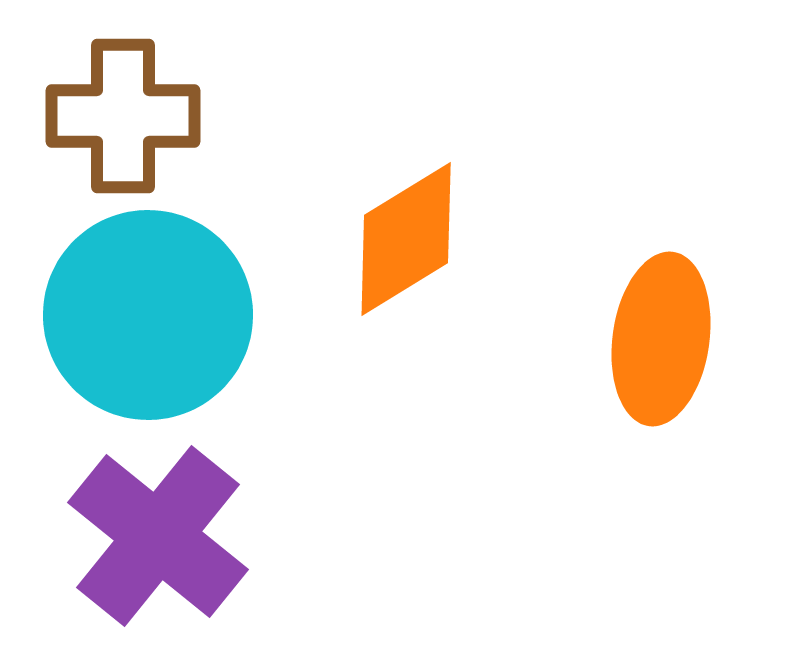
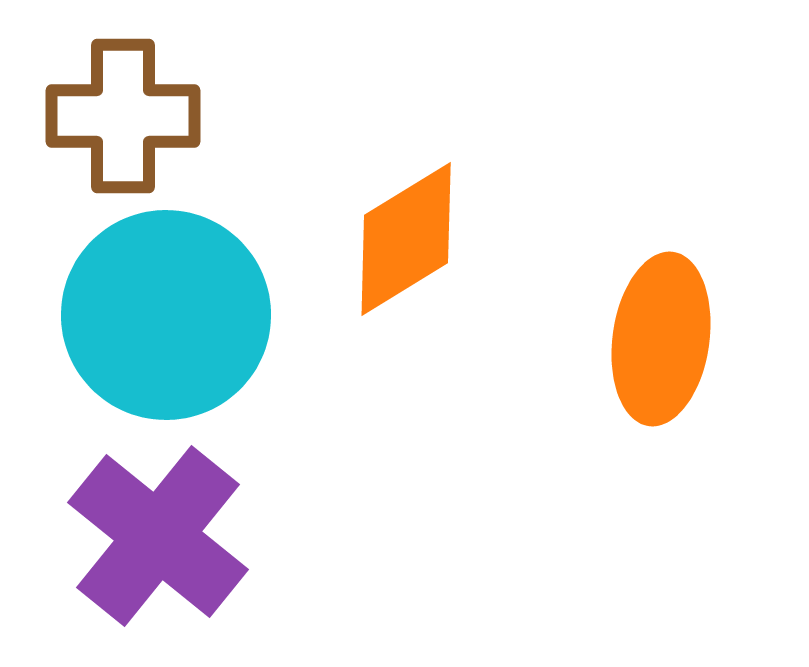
cyan circle: moved 18 px right
